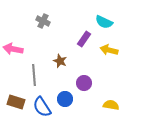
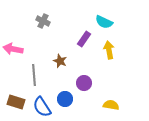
yellow arrow: rotated 66 degrees clockwise
